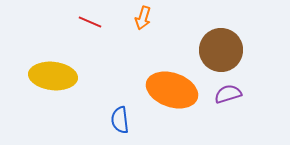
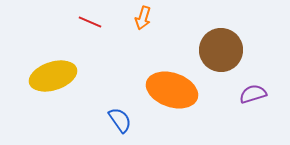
yellow ellipse: rotated 24 degrees counterclockwise
purple semicircle: moved 25 px right
blue semicircle: rotated 152 degrees clockwise
